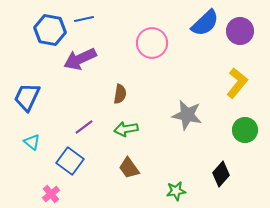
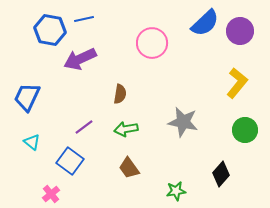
gray star: moved 4 px left, 7 px down
